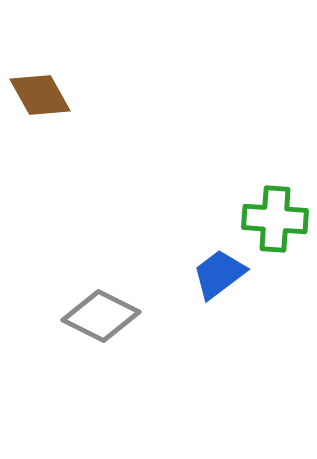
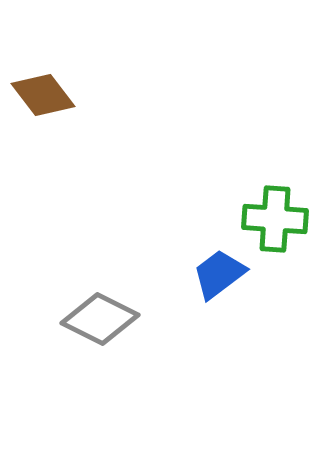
brown diamond: moved 3 px right; rotated 8 degrees counterclockwise
gray diamond: moved 1 px left, 3 px down
